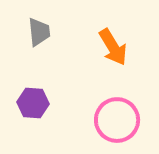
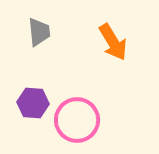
orange arrow: moved 5 px up
pink circle: moved 40 px left
